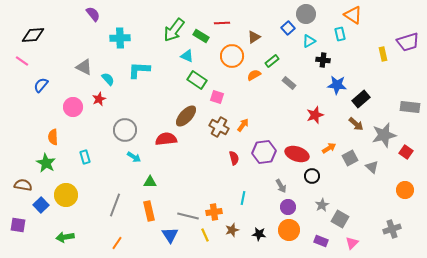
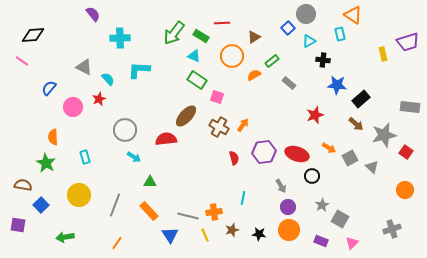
green arrow at (174, 30): moved 3 px down
cyan triangle at (187, 56): moved 7 px right
blue semicircle at (41, 85): moved 8 px right, 3 px down
orange arrow at (329, 148): rotated 64 degrees clockwise
yellow circle at (66, 195): moved 13 px right
orange rectangle at (149, 211): rotated 30 degrees counterclockwise
